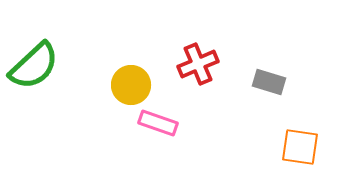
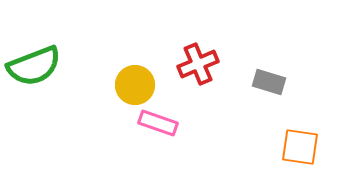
green semicircle: rotated 22 degrees clockwise
yellow circle: moved 4 px right
